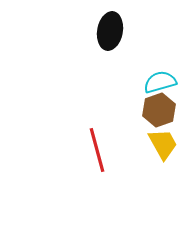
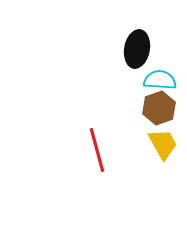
black ellipse: moved 27 px right, 18 px down
cyan semicircle: moved 2 px up; rotated 20 degrees clockwise
brown hexagon: moved 2 px up
